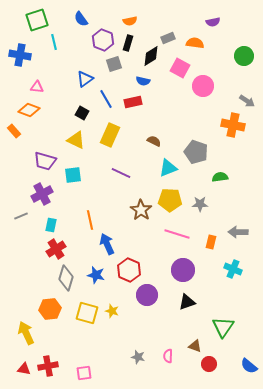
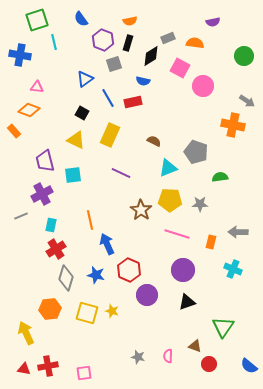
blue line at (106, 99): moved 2 px right, 1 px up
purple trapezoid at (45, 161): rotated 60 degrees clockwise
